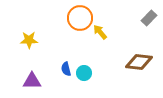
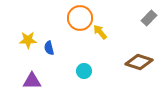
yellow star: moved 1 px left
brown diamond: rotated 12 degrees clockwise
blue semicircle: moved 17 px left, 21 px up
cyan circle: moved 2 px up
